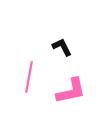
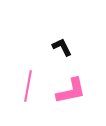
pink line: moved 1 px left, 9 px down
